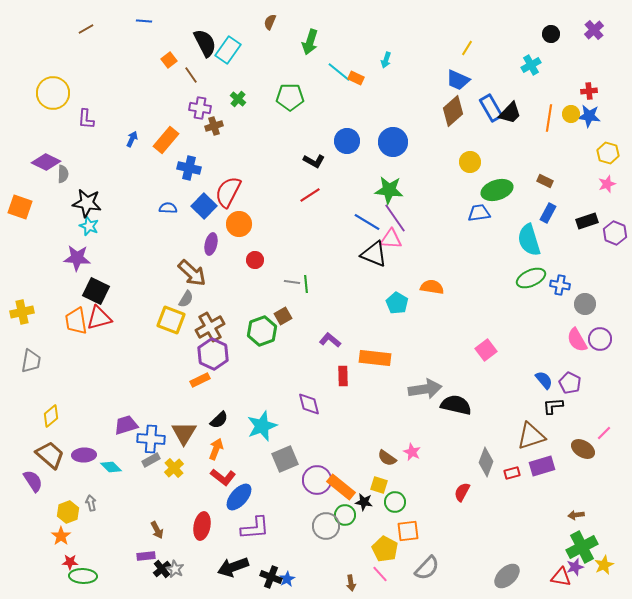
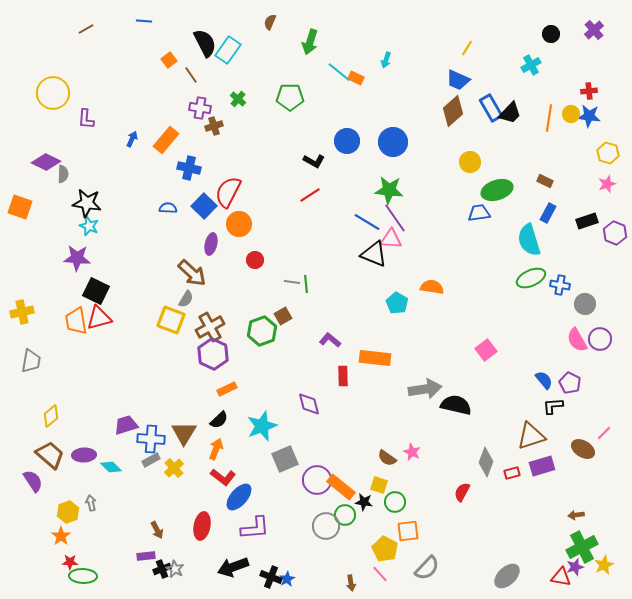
orange rectangle at (200, 380): moved 27 px right, 9 px down
black cross at (162, 569): rotated 18 degrees clockwise
